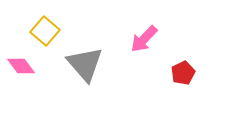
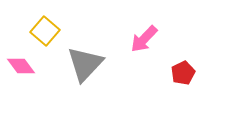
gray triangle: rotated 24 degrees clockwise
